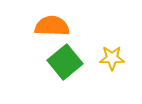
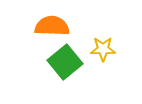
yellow star: moved 9 px left, 9 px up
